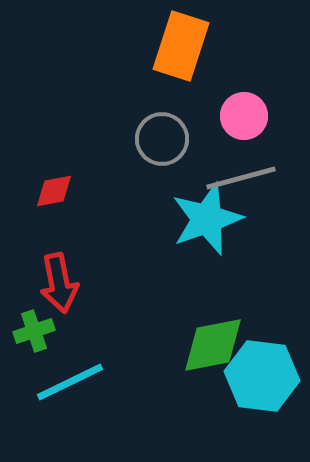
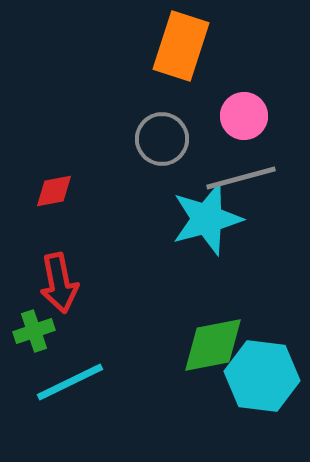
cyan star: rotated 4 degrees clockwise
